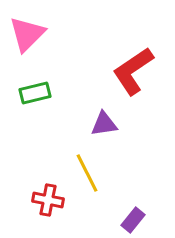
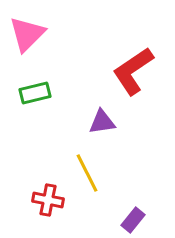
purple triangle: moved 2 px left, 2 px up
